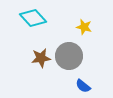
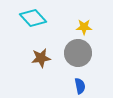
yellow star: rotated 14 degrees counterclockwise
gray circle: moved 9 px right, 3 px up
blue semicircle: moved 3 px left; rotated 140 degrees counterclockwise
